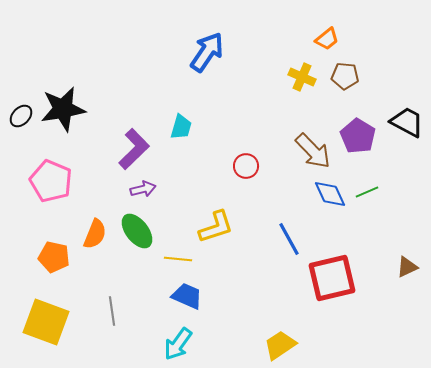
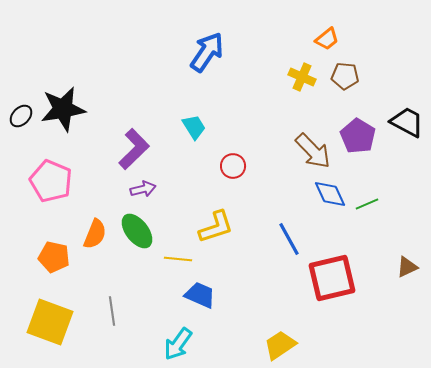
cyan trapezoid: moved 13 px right; rotated 48 degrees counterclockwise
red circle: moved 13 px left
green line: moved 12 px down
blue trapezoid: moved 13 px right, 1 px up
yellow square: moved 4 px right
